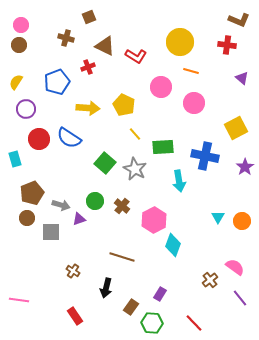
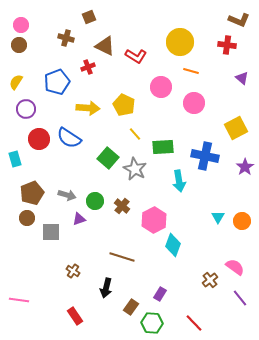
green square at (105, 163): moved 3 px right, 5 px up
gray arrow at (61, 205): moved 6 px right, 10 px up
